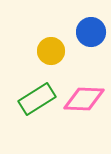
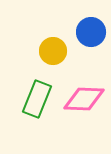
yellow circle: moved 2 px right
green rectangle: rotated 36 degrees counterclockwise
